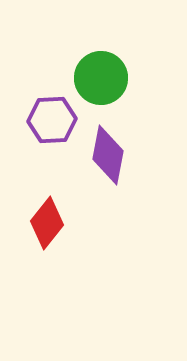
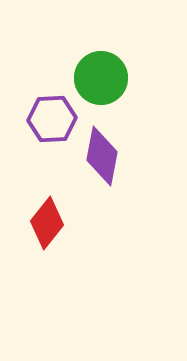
purple hexagon: moved 1 px up
purple diamond: moved 6 px left, 1 px down
